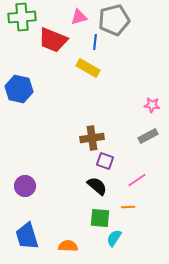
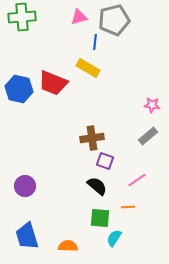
red trapezoid: moved 43 px down
gray rectangle: rotated 12 degrees counterclockwise
